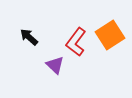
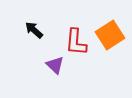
black arrow: moved 5 px right, 7 px up
red L-shape: rotated 32 degrees counterclockwise
